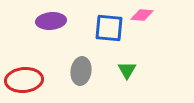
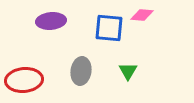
green triangle: moved 1 px right, 1 px down
